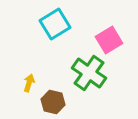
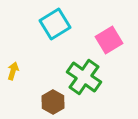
green cross: moved 5 px left, 4 px down
yellow arrow: moved 16 px left, 12 px up
brown hexagon: rotated 15 degrees clockwise
